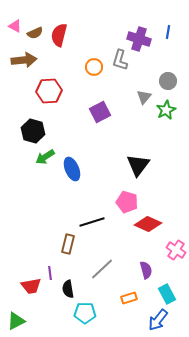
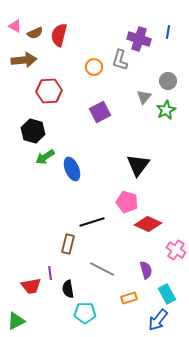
gray line: rotated 70 degrees clockwise
